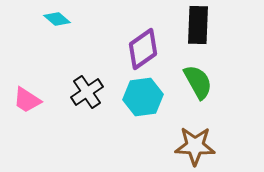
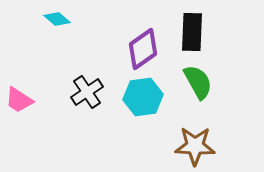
black rectangle: moved 6 px left, 7 px down
pink trapezoid: moved 8 px left
